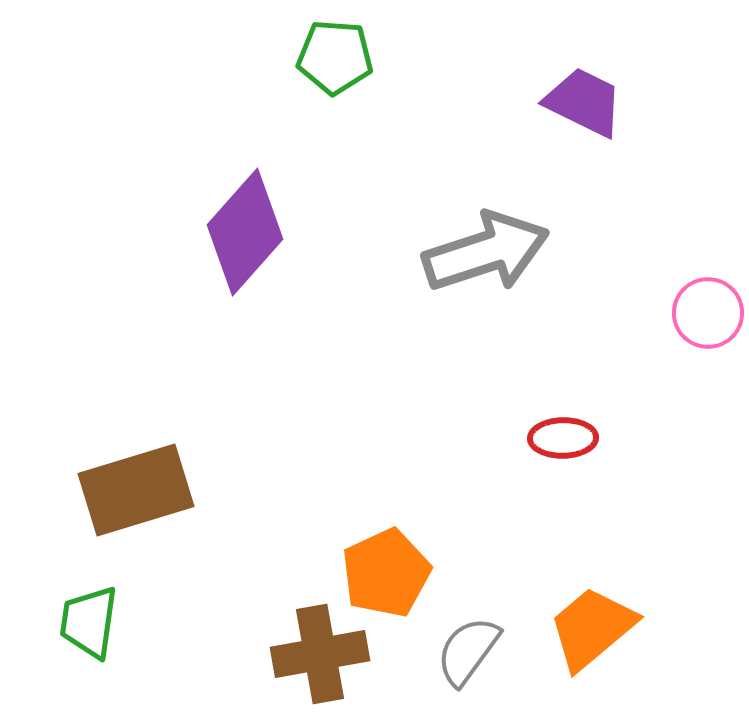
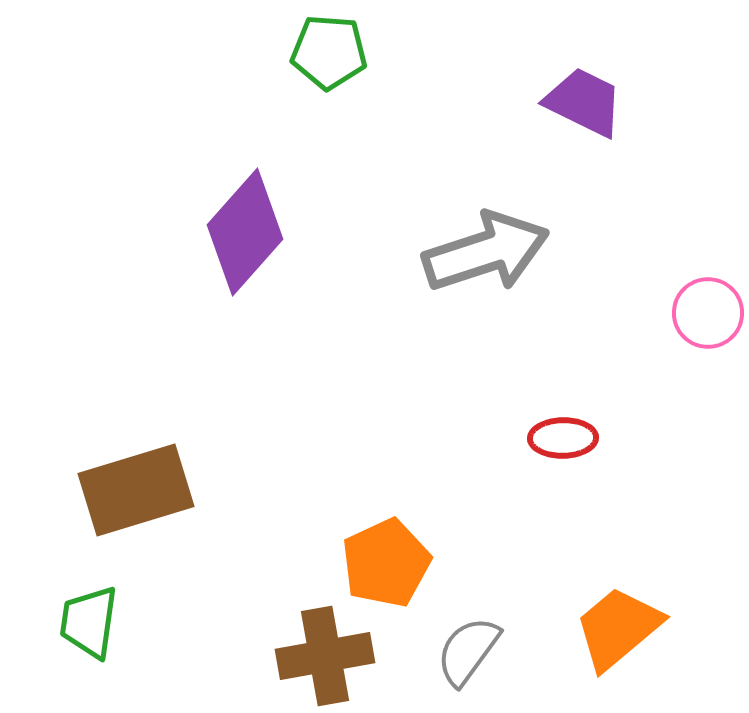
green pentagon: moved 6 px left, 5 px up
orange pentagon: moved 10 px up
orange trapezoid: moved 26 px right
brown cross: moved 5 px right, 2 px down
